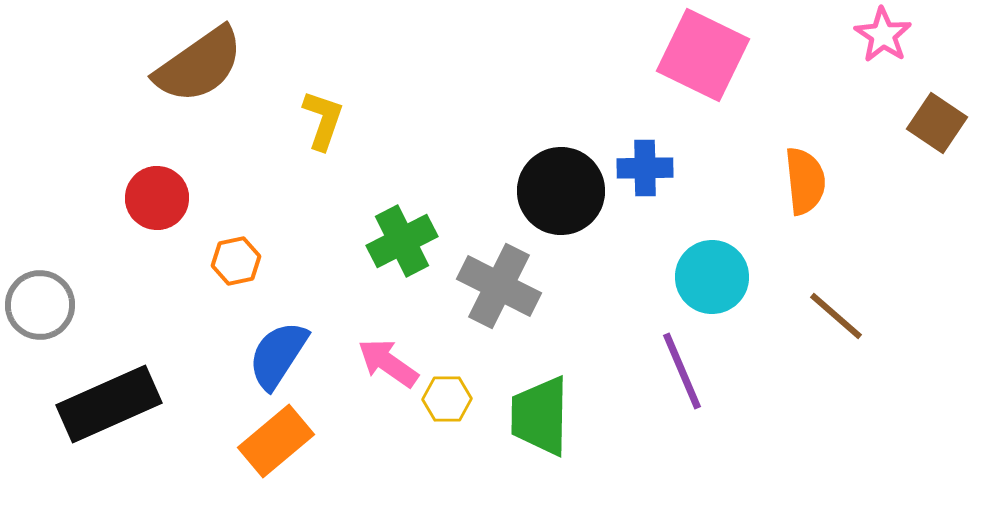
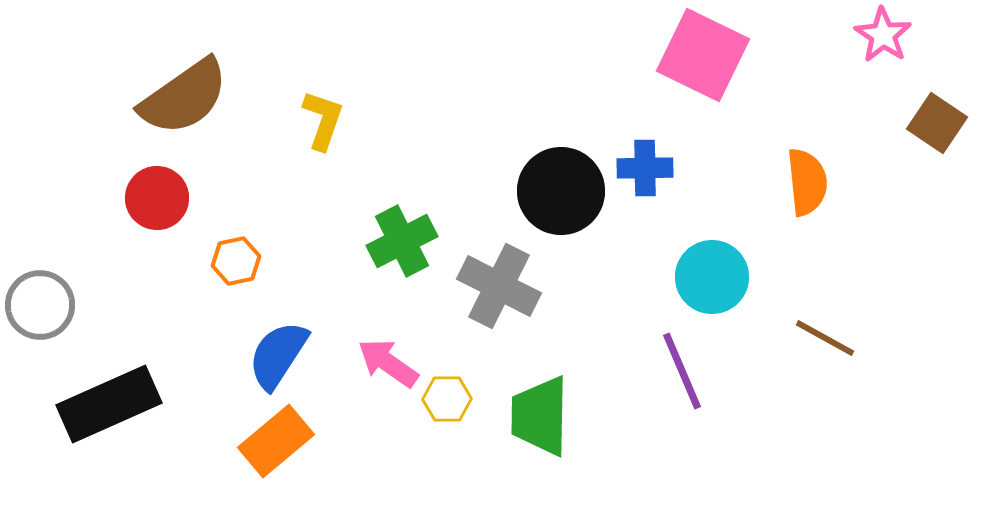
brown semicircle: moved 15 px left, 32 px down
orange semicircle: moved 2 px right, 1 px down
brown line: moved 11 px left, 22 px down; rotated 12 degrees counterclockwise
